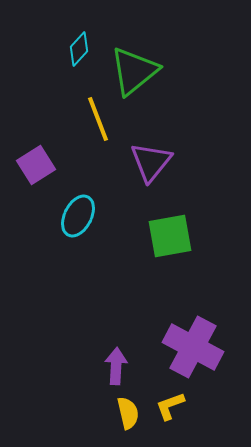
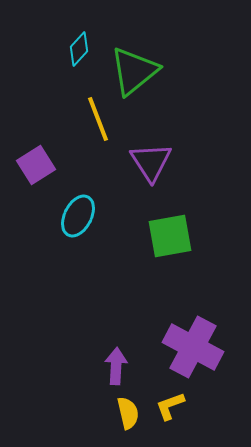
purple triangle: rotated 12 degrees counterclockwise
